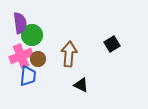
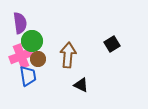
green circle: moved 6 px down
brown arrow: moved 1 px left, 1 px down
blue trapezoid: rotated 15 degrees counterclockwise
